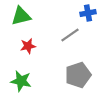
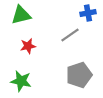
green triangle: moved 1 px up
gray pentagon: moved 1 px right
